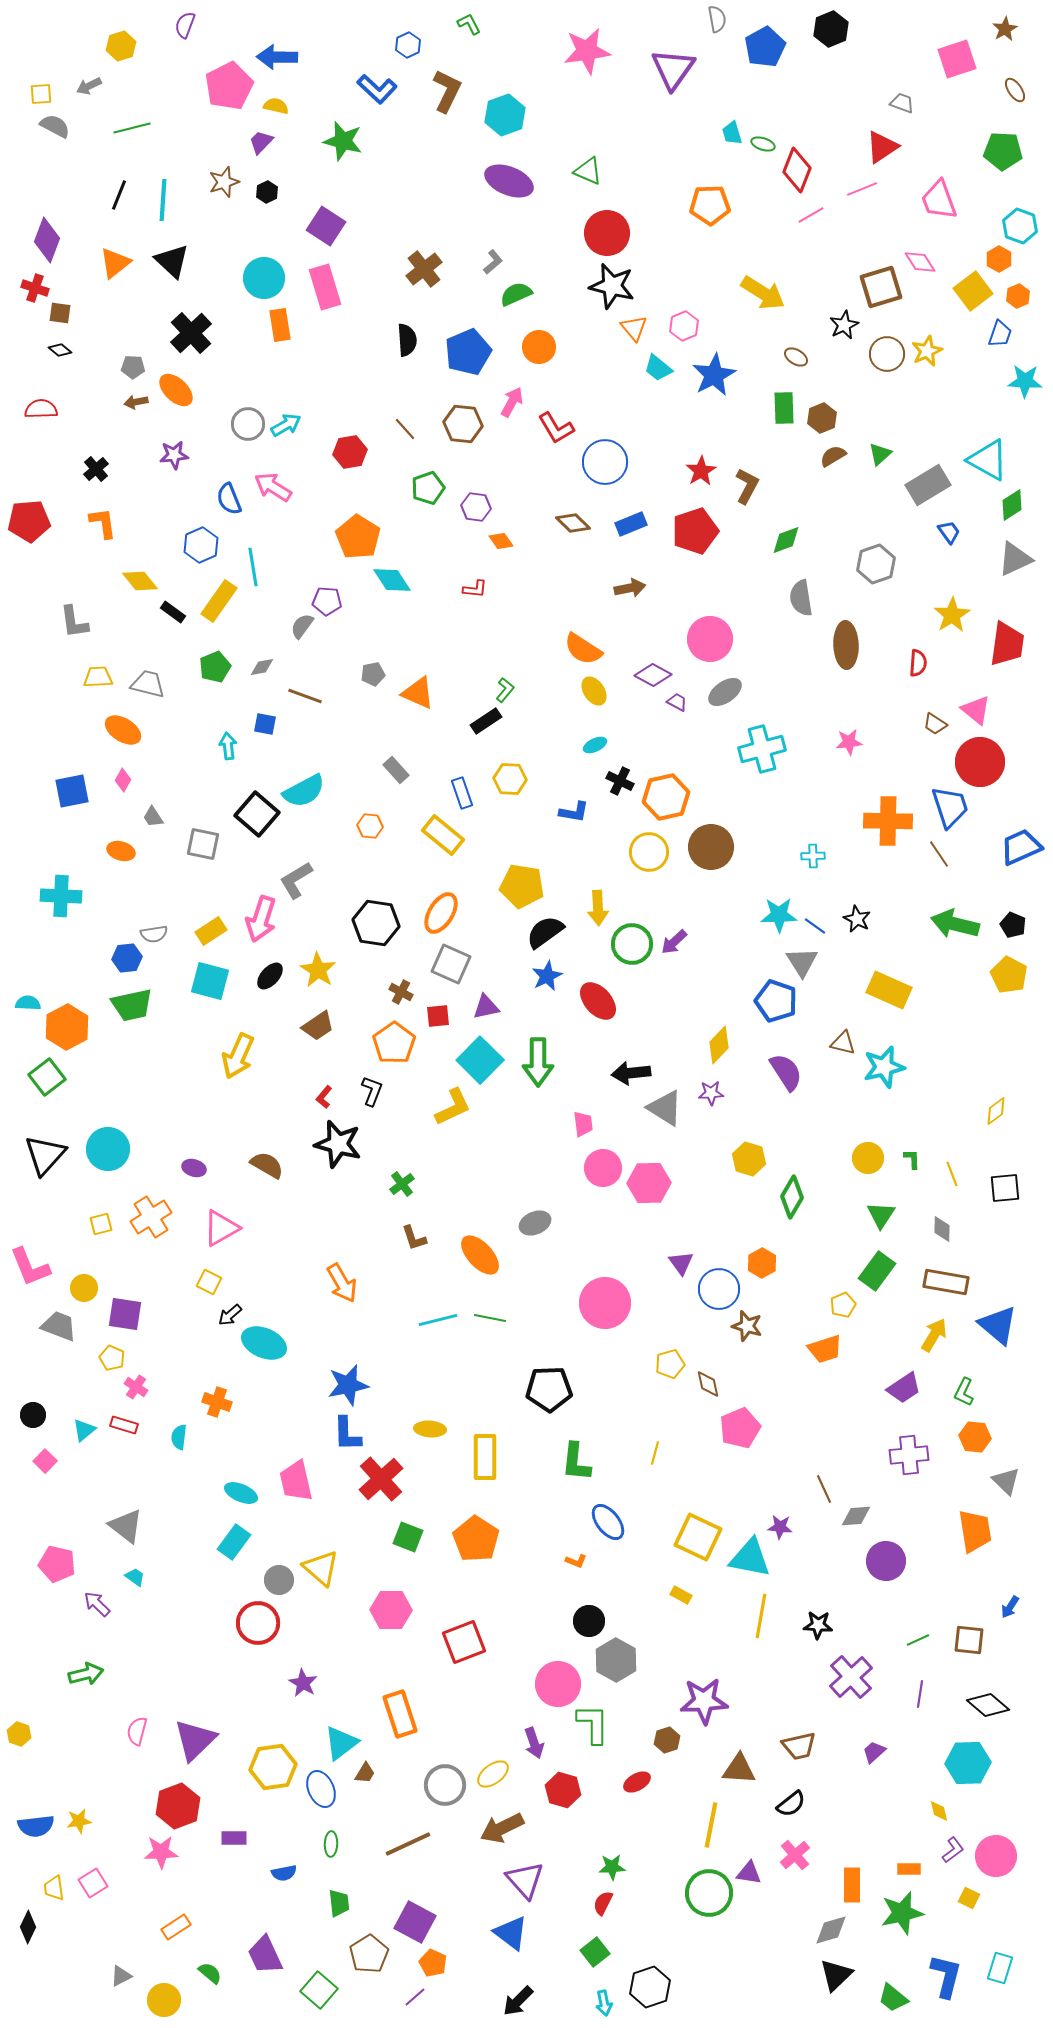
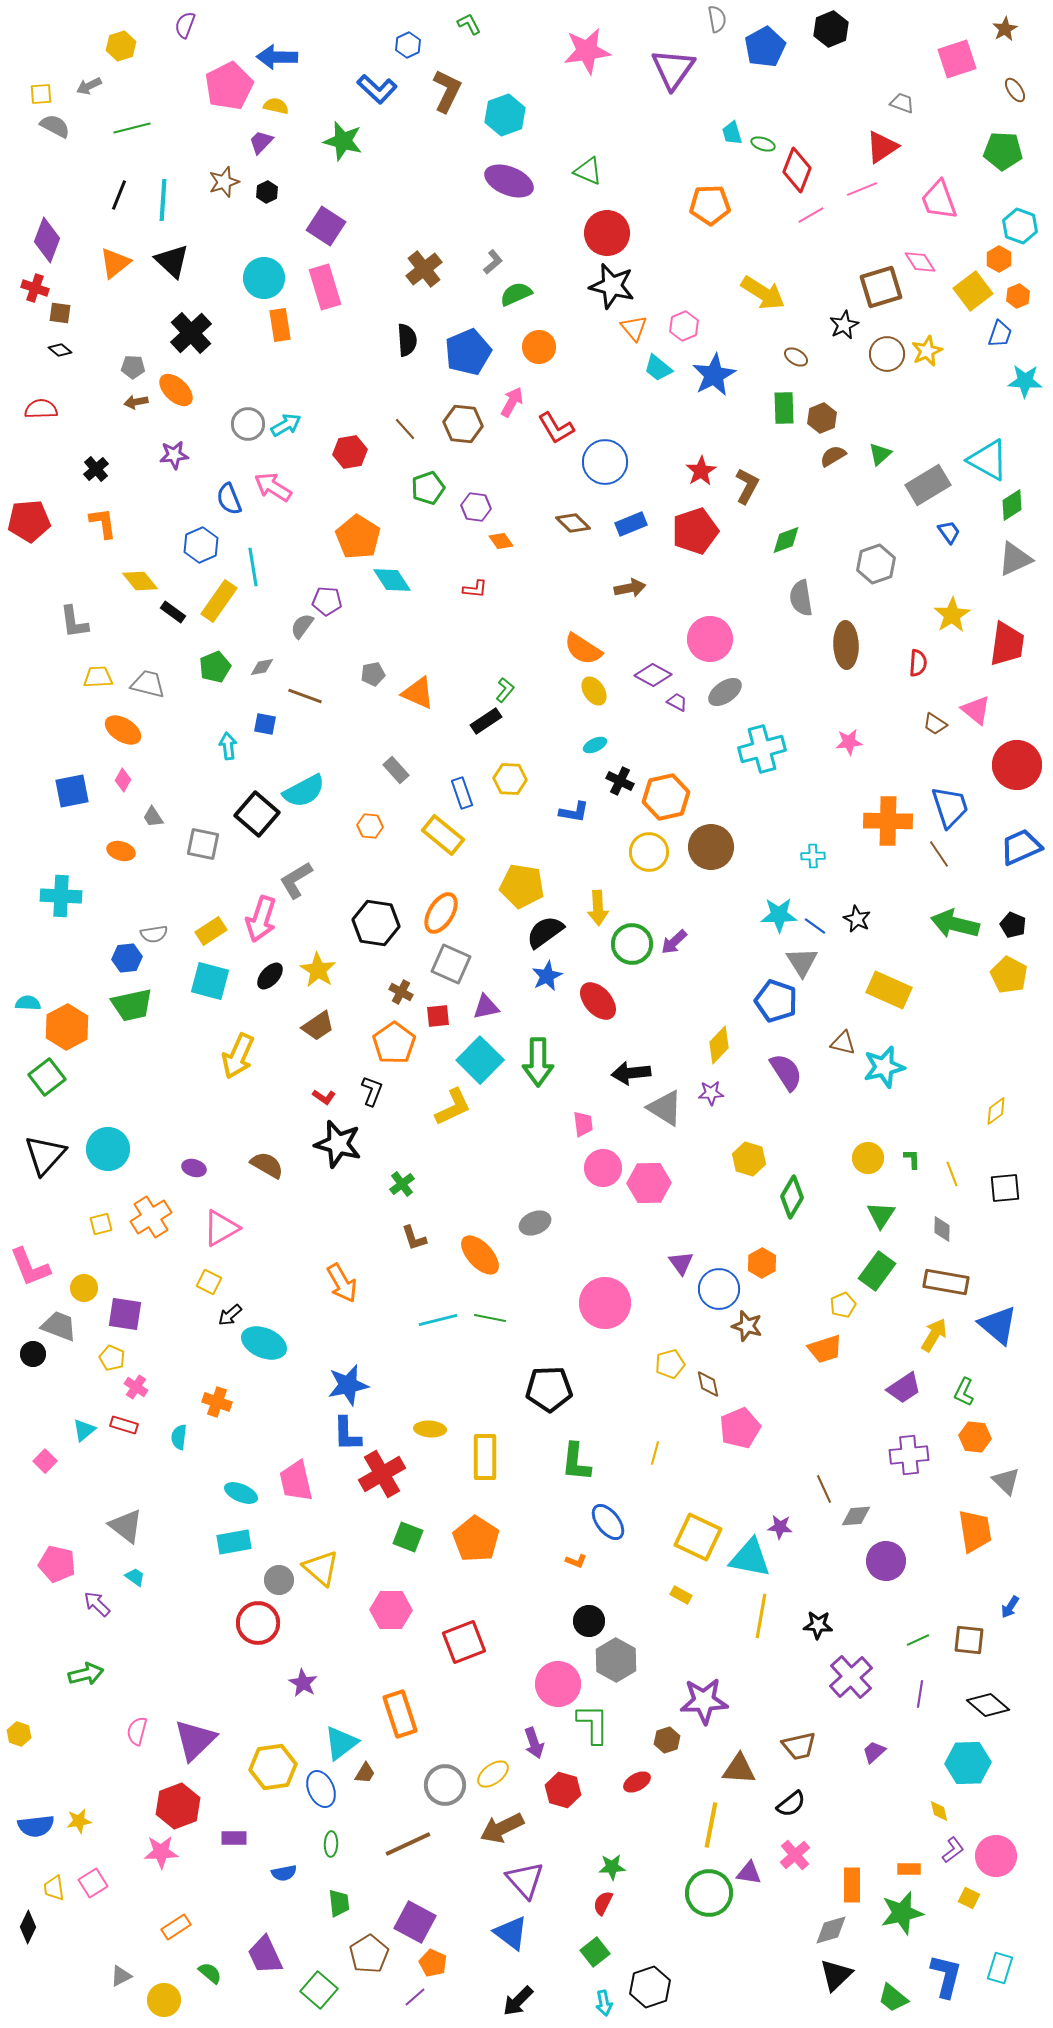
red circle at (980, 762): moved 37 px right, 3 px down
red L-shape at (324, 1097): rotated 95 degrees counterclockwise
black circle at (33, 1415): moved 61 px up
red cross at (381, 1479): moved 1 px right, 5 px up; rotated 12 degrees clockwise
cyan rectangle at (234, 1542): rotated 44 degrees clockwise
